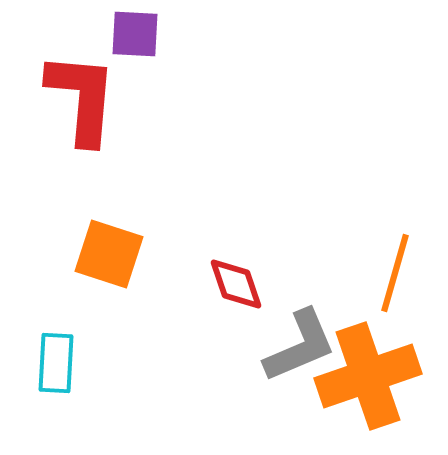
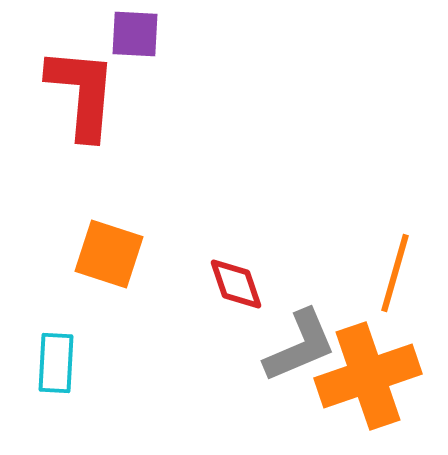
red L-shape: moved 5 px up
